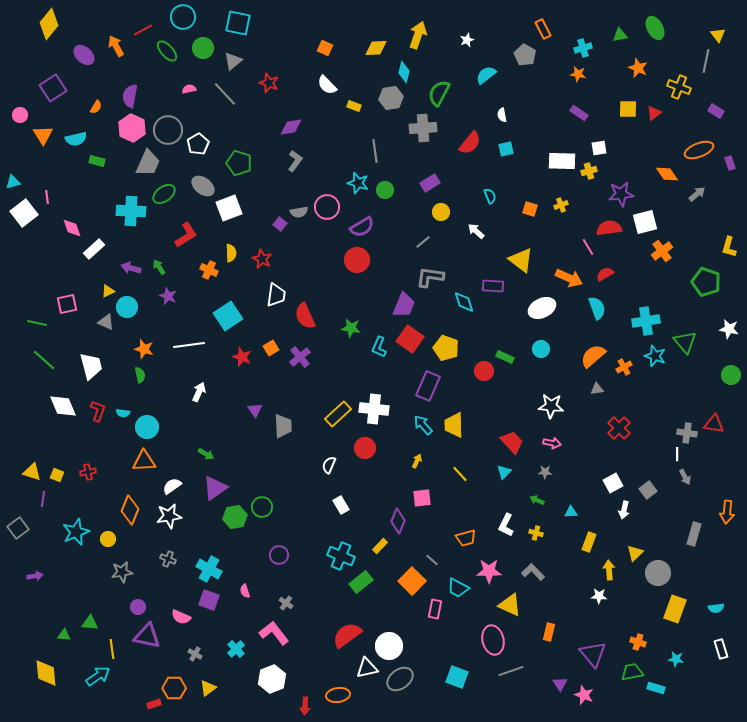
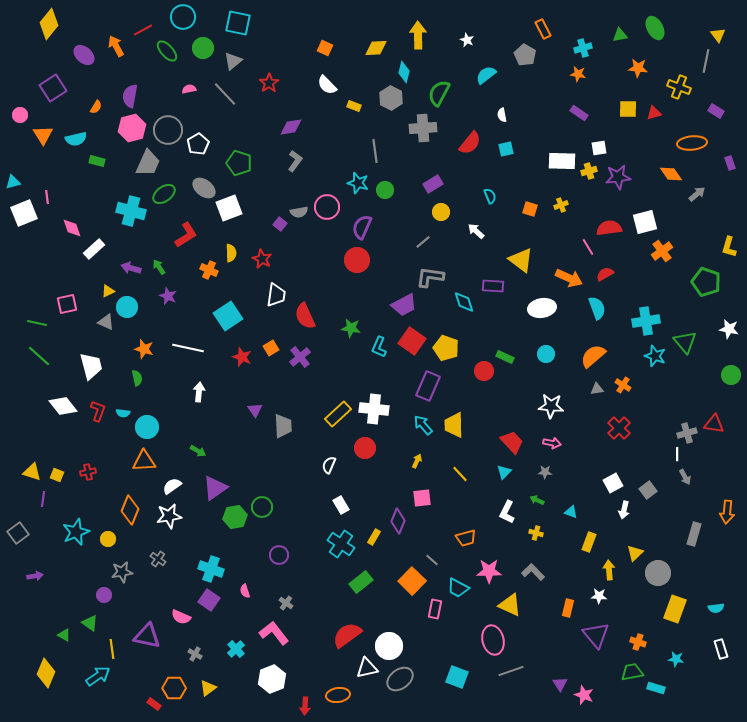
yellow arrow at (418, 35): rotated 20 degrees counterclockwise
white star at (467, 40): rotated 24 degrees counterclockwise
orange star at (638, 68): rotated 18 degrees counterclockwise
red star at (269, 83): rotated 18 degrees clockwise
gray hexagon at (391, 98): rotated 25 degrees counterclockwise
red triangle at (654, 113): rotated 21 degrees clockwise
pink hexagon at (132, 128): rotated 20 degrees clockwise
orange ellipse at (699, 150): moved 7 px left, 7 px up; rotated 16 degrees clockwise
orange diamond at (667, 174): moved 4 px right
purple rectangle at (430, 183): moved 3 px right, 1 px down
gray ellipse at (203, 186): moved 1 px right, 2 px down
purple star at (621, 194): moved 3 px left, 17 px up
cyan cross at (131, 211): rotated 12 degrees clockwise
white square at (24, 213): rotated 16 degrees clockwise
purple semicircle at (362, 227): rotated 145 degrees clockwise
purple trapezoid at (404, 305): rotated 40 degrees clockwise
white ellipse at (542, 308): rotated 16 degrees clockwise
red square at (410, 339): moved 2 px right, 2 px down
white line at (189, 345): moved 1 px left, 3 px down; rotated 20 degrees clockwise
cyan circle at (541, 349): moved 5 px right, 5 px down
green line at (44, 360): moved 5 px left, 4 px up
orange cross at (624, 367): moved 1 px left, 18 px down; rotated 28 degrees counterclockwise
green semicircle at (140, 375): moved 3 px left, 3 px down
white arrow at (199, 392): rotated 18 degrees counterclockwise
white diamond at (63, 406): rotated 16 degrees counterclockwise
gray cross at (687, 433): rotated 24 degrees counterclockwise
green arrow at (206, 454): moved 8 px left, 3 px up
cyan triangle at (571, 512): rotated 24 degrees clockwise
white L-shape at (506, 525): moved 1 px right, 13 px up
gray square at (18, 528): moved 5 px down
yellow rectangle at (380, 546): moved 6 px left, 9 px up; rotated 14 degrees counterclockwise
cyan cross at (341, 556): moved 12 px up; rotated 12 degrees clockwise
gray cross at (168, 559): moved 10 px left; rotated 14 degrees clockwise
cyan cross at (209, 569): moved 2 px right; rotated 10 degrees counterclockwise
purple square at (209, 600): rotated 15 degrees clockwise
purple circle at (138, 607): moved 34 px left, 12 px up
green triangle at (90, 623): rotated 30 degrees clockwise
orange rectangle at (549, 632): moved 19 px right, 24 px up
green triangle at (64, 635): rotated 24 degrees clockwise
purple triangle at (593, 654): moved 3 px right, 19 px up
yellow diamond at (46, 673): rotated 28 degrees clockwise
red rectangle at (154, 704): rotated 56 degrees clockwise
